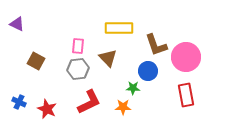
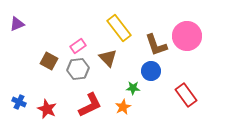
purple triangle: rotated 49 degrees counterclockwise
yellow rectangle: rotated 52 degrees clockwise
pink rectangle: rotated 49 degrees clockwise
pink circle: moved 1 px right, 21 px up
brown square: moved 13 px right
blue circle: moved 3 px right
red rectangle: rotated 25 degrees counterclockwise
red L-shape: moved 1 px right, 3 px down
orange star: rotated 28 degrees counterclockwise
